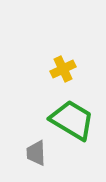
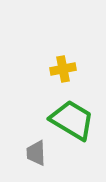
yellow cross: rotated 15 degrees clockwise
